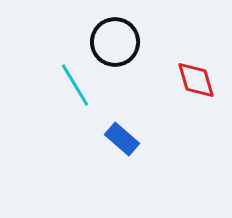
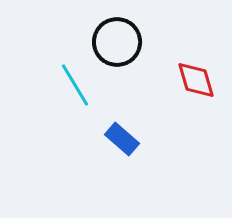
black circle: moved 2 px right
